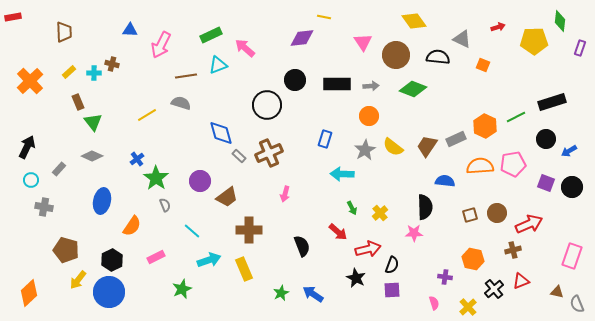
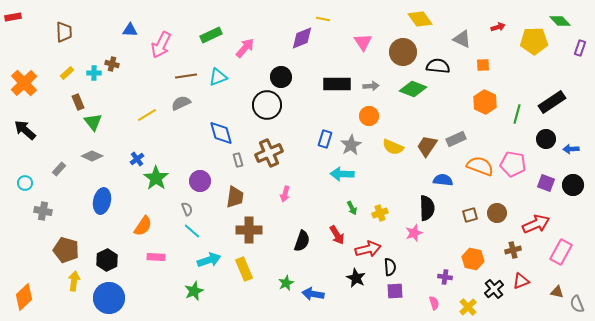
yellow line at (324, 17): moved 1 px left, 2 px down
yellow diamond at (414, 21): moved 6 px right, 2 px up
green diamond at (560, 21): rotated 50 degrees counterclockwise
purple diamond at (302, 38): rotated 15 degrees counterclockwise
pink arrow at (245, 48): rotated 90 degrees clockwise
brown circle at (396, 55): moved 7 px right, 3 px up
black semicircle at (438, 57): moved 9 px down
cyan triangle at (218, 65): moved 12 px down
orange square at (483, 65): rotated 24 degrees counterclockwise
yellow rectangle at (69, 72): moved 2 px left, 1 px down
black circle at (295, 80): moved 14 px left, 3 px up
orange cross at (30, 81): moved 6 px left, 2 px down
black rectangle at (552, 102): rotated 16 degrees counterclockwise
gray semicircle at (181, 103): rotated 42 degrees counterclockwise
green line at (516, 117): moved 1 px right, 3 px up; rotated 48 degrees counterclockwise
orange hexagon at (485, 126): moved 24 px up
black arrow at (27, 147): moved 2 px left, 17 px up; rotated 75 degrees counterclockwise
yellow semicircle at (393, 147): rotated 15 degrees counterclockwise
gray star at (365, 150): moved 14 px left, 5 px up
blue arrow at (569, 151): moved 2 px right, 2 px up; rotated 28 degrees clockwise
gray rectangle at (239, 156): moved 1 px left, 4 px down; rotated 32 degrees clockwise
pink pentagon at (513, 164): rotated 20 degrees clockwise
orange semicircle at (480, 166): rotated 24 degrees clockwise
cyan circle at (31, 180): moved 6 px left, 3 px down
blue semicircle at (445, 181): moved 2 px left, 1 px up
black circle at (572, 187): moved 1 px right, 2 px up
brown trapezoid at (227, 197): moved 8 px right; rotated 45 degrees counterclockwise
gray semicircle at (165, 205): moved 22 px right, 4 px down
gray cross at (44, 207): moved 1 px left, 4 px down
black semicircle at (425, 207): moved 2 px right, 1 px down
yellow cross at (380, 213): rotated 21 degrees clockwise
red arrow at (529, 224): moved 7 px right
orange semicircle at (132, 226): moved 11 px right
red arrow at (338, 232): moved 1 px left, 3 px down; rotated 18 degrees clockwise
pink star at (414, 233): rotated 18 degrees counterclockwise
black semicircle at (302, 246): moved 5 px up; rotated 40 degrees clockwise
pink rectangle at (572, 256): moved 11 px left, 4 px up; rotated 10 degrees clockwise
pink rectangle at (156, 257): rotated 30 degrees clockwise
black hexagon at (112, 260): moved 5 px left
black semicircle at (392, 265): moved 2 px left, 2 px down; rotated 24 degrees counterclockwise
yellow arrow at (78, 280): moved 4 px left, 1 px down; rotated 150 degrees clockwise
green star at (182, 289): moved 12 px right, 2 px down
purple square at (392, 290): moved 3 px right, 1 px down
blue circle at (109, 292): moved 6 px down
orange diamond at (29, 293): moved 5 px left, 4 px down
green star at (281, 293): moved 5 px right, 10 px up
blue arrow at (313, 294): rotated 25 degrees counterclockwise
